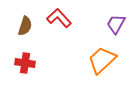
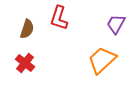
red L-shape: rotated 120 degrees counterclockwise
brown semicircle: moved 2 px right, 3 px down
red cross: rotated 30 degrees clockwise
